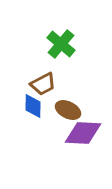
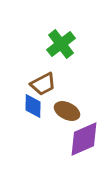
green cross: rotated 12 degrees clockwise
brown ellipse: moved 1 px left, 1 px down
purple diamond: moved 1 px right, 6 px down; rotated 27 degrees counterclockwise
